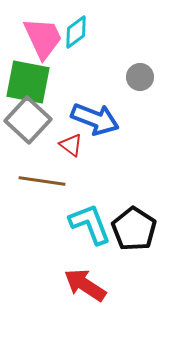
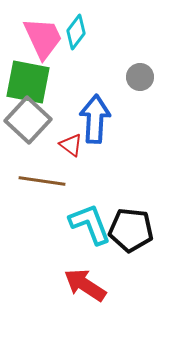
cyan diamond: rotated 16 degrees counterclockwise
blue arrow: rotated 108 degrees counterclockwise
black pentagon: moved 3 px left, 1 px down; rotated 27 degrees counterclockwise
